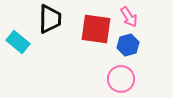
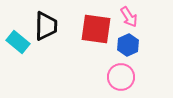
black trapezoid: moved 4 px left, 7 px down
blue hexagon: rotated 10 degrees counterclockwise
pink circle: moved 2 px up
